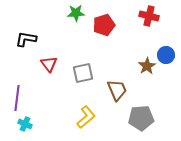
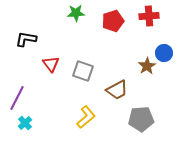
red cross: rotated 18 degrees counterclockwise
red pentagon: moved 9 px right, 4 px up
blue circle: moved 2 px left, 2 px up
red triangle: moved 2 px right
gray square: moved 2 px up; rotated 30 degrees clockwise
brown trapezoid: rotated 85 degrees clockwise
purple line: rotated 20 degrees clockwise
gray pentagon: moved 1 px down
cyan cross: moved 1 px up; rotated 24 degrees clockwise
